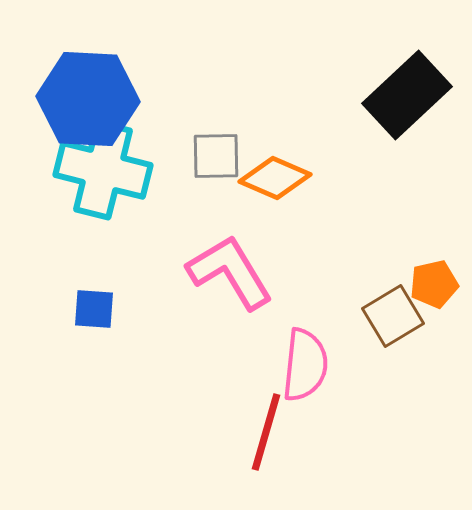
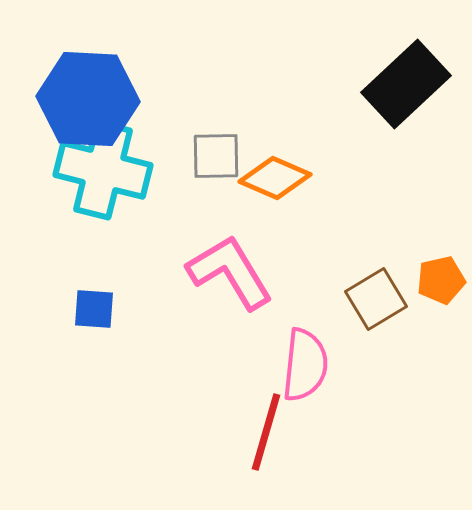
black rectangle: moved 1 px left, 11 px up
orange pentagon: moved 7 px right, 4 px up
brown square: moved 17 px left, 17 px up
